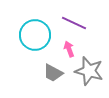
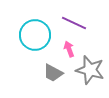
gray star: moved 1 px right, 1 px up
